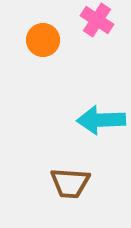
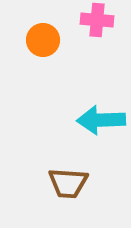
pink cross: rotated 28 degrees counterclockwise
brown trapezoid: moved 2 px left
